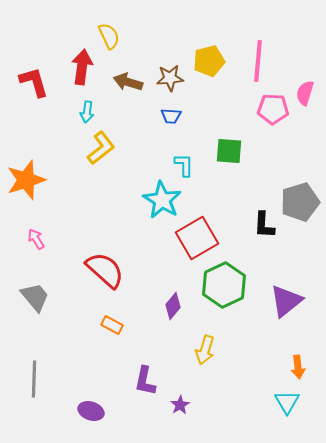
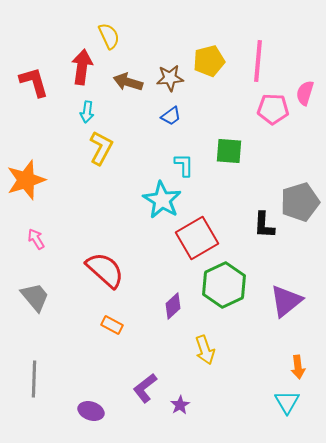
blue trapezoid: rotated 40 degrees counterclockwise
yellow L-shape: rotated 24 degrees counterclockwise
purple diamond: rotated 8 degrees clockwise
yellow arrow: rotated 36 degrees counterclockwise
purple L-shape: moved 7 px down; rotated 40 degrees clockwise
